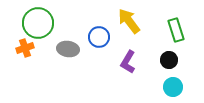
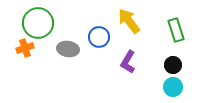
black circle: moved 4 px right, 5 px down
